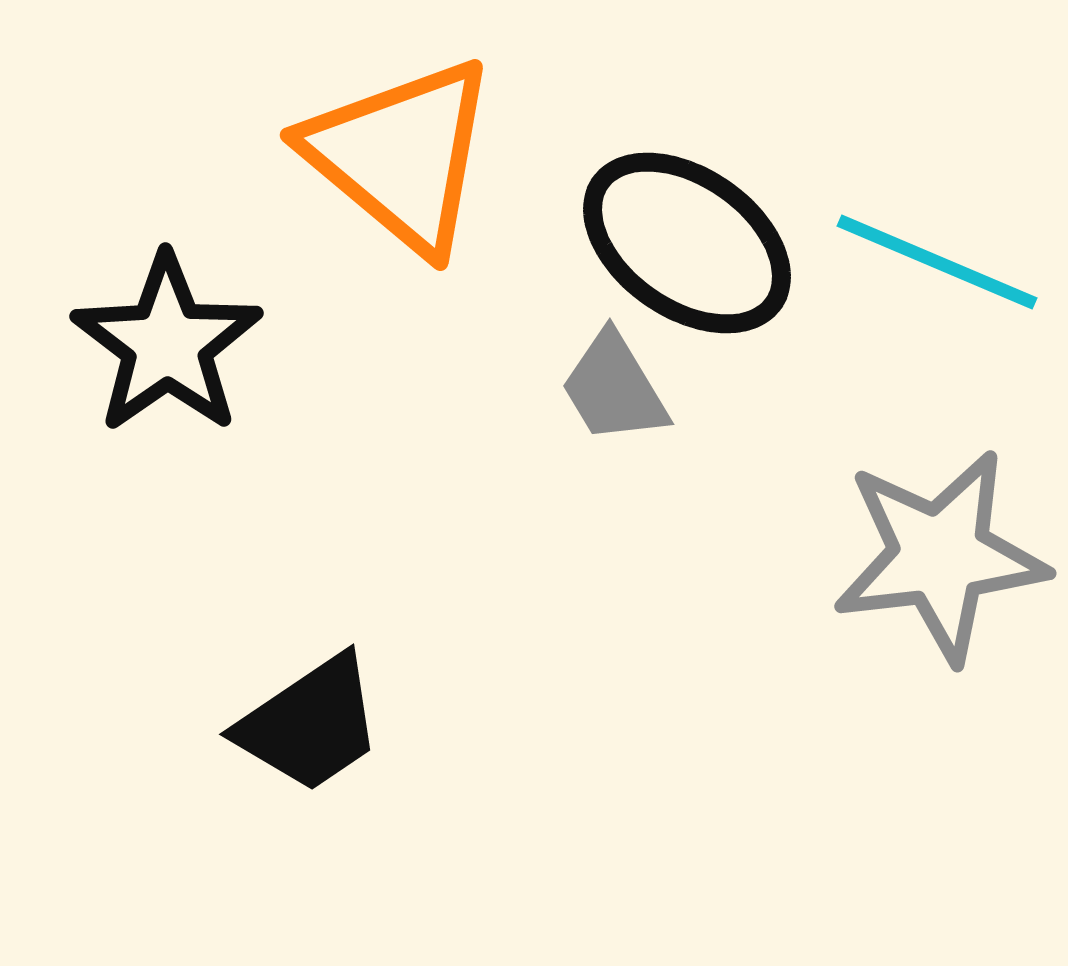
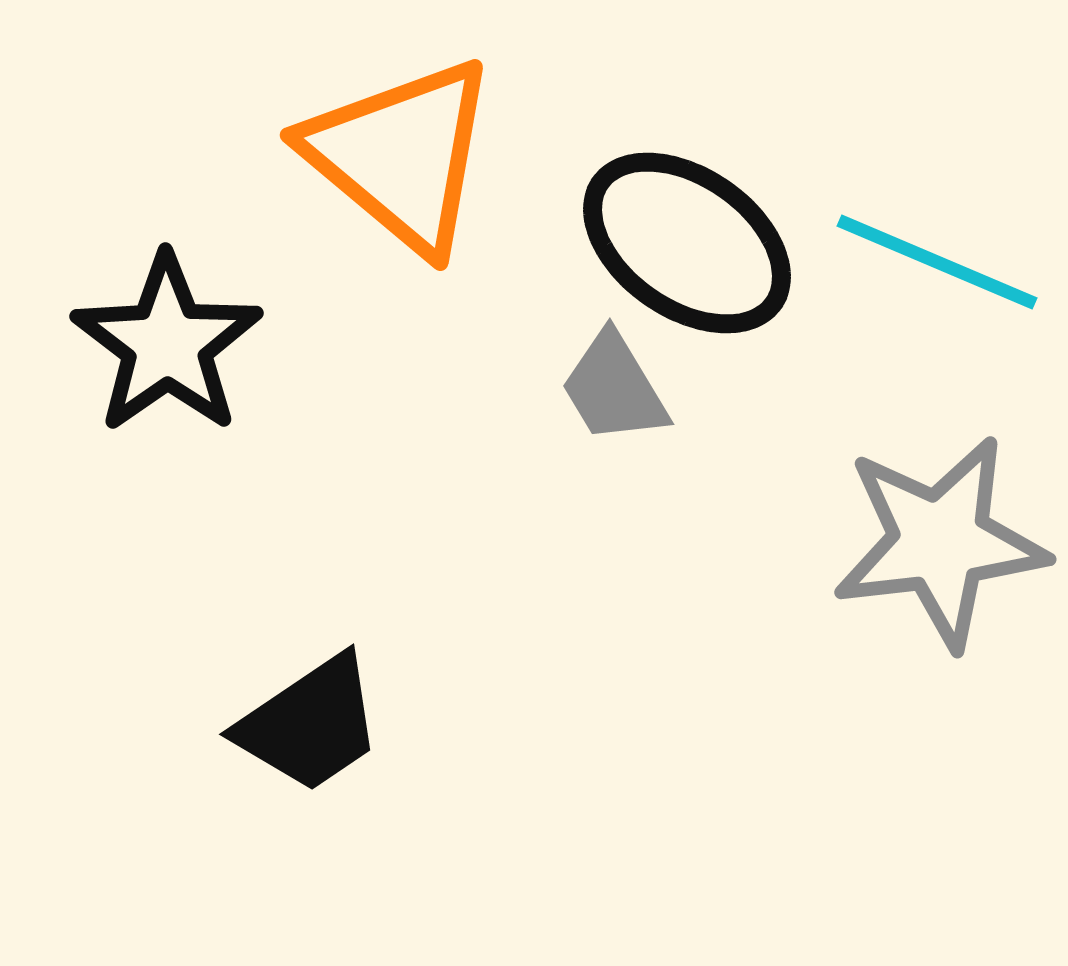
gray star: moved 14 px up
